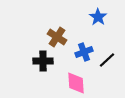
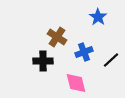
black line: moved 4 px right
pink diamond: rotated 10 degrees counterclockwise
